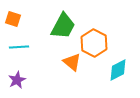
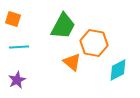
orange hexagon: rotated 16 degrees counterclockwise
